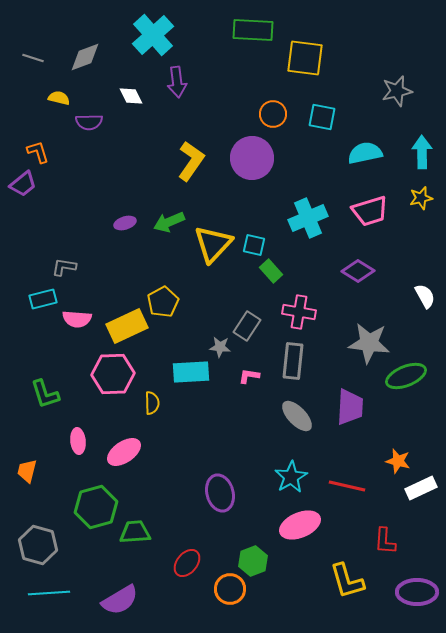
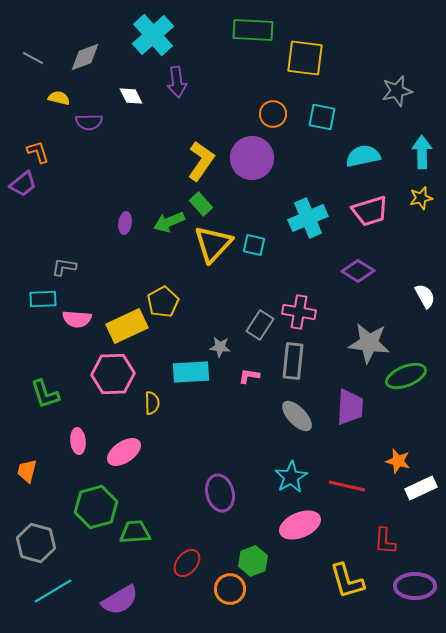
gray line at (33, 58): rotated 10 degrees clockwise
cyan semicircle at (365, 153): moved 2 px left, 3 px down
yellow L-shape at (191, 161): moved 10 px right
purple ellipse at (125, 223): rotated 65 degrees counterclockwise
green rectangle at (271, 271): moved 70 px left, 67 px up
cyan rectangle at (43, 299): rotated 12 degrees clockwise
gray rectangle at (247, 326): moved 13 px right, 1 px up
gray hexagon at (38, 545): moved 2 px left, 2 px up
purple ellipse at (417, 592): moved 2 px left, 6 px up
cyan line at (49, 593): moved 4 px right, 2 px up; rotated 27 degrees counterclockwise
